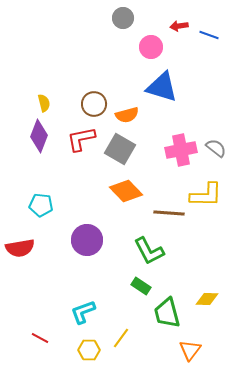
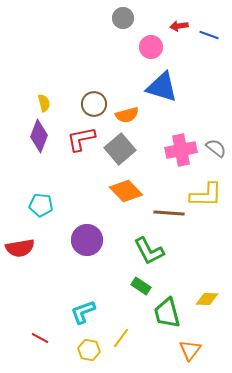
gray square: rotated 20 degrees clockwise
yellow hexagon: rotated 10 degrees clockwise
